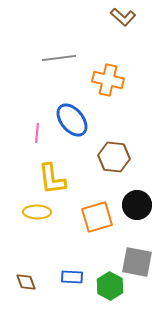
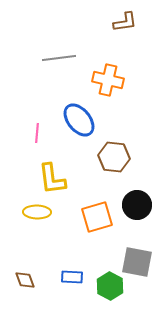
brown L-shape: moved 2 px right, 5 px down; rotated 50 degrees counterclockwise
blue ellipse: moved 7 px right
brown diamond: moved 1 px left, 2 px up
